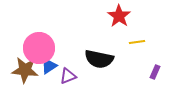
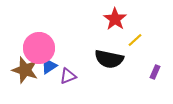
red star: moved 4 px left, 3 px down
yellow line: moved 2 px left, 2 px up; rotated 35 degrees counterclockwise
black semicircle: moved 10 px right
brown star: rotated 12 degrees clockwise
